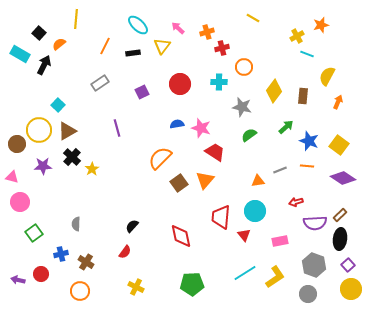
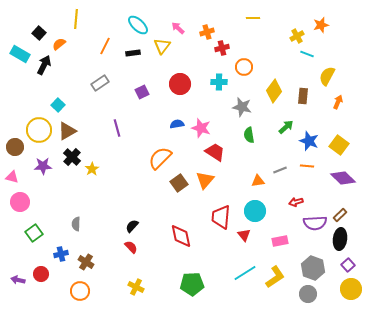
yellow line at (253, 18): rotated 32 degrees counterclockwise
green semicircle at (249, 135): rotated 63 degrees counterclockwise
brown circle at (17, 144): moved 2 px left, 3 px down
purple diamond at (343, 178): rotated 10 degrees clockwise
red semicircle at (125, 252): moved 6 px right, 5 px up; rotated 80 degrees counterclockwise
gray hexagon at (314, 265): moved 1 px left, 3 px down
